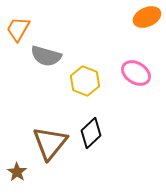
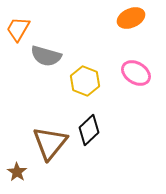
orange ellipse: moved 16 px left, 1 px down
black diamond: moved 2 px left, 3 px up
